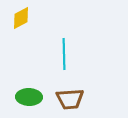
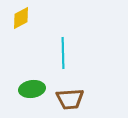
cyan line: moved 1 px left, 1 px up
green ellipse: moved 3 px right, 8 px up; rotated 10 degrees counterclockwise
